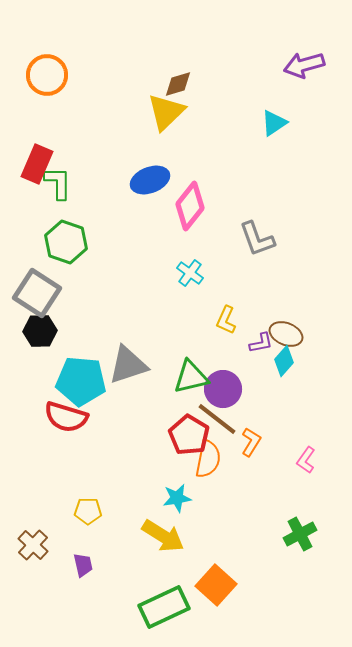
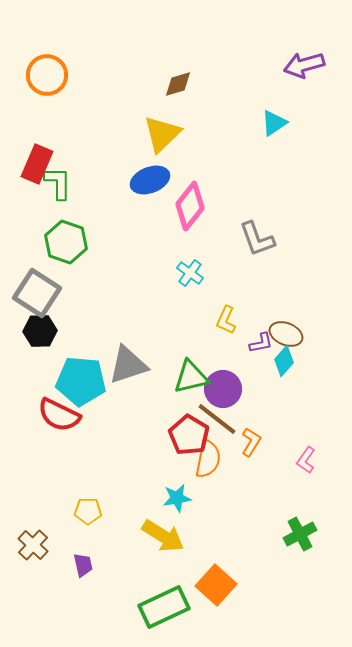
yellow triangle: moved 4 px left, 22 px down
red semicircle: moved 7 px left, 2 px up; rotated 9 degrees clockwise
